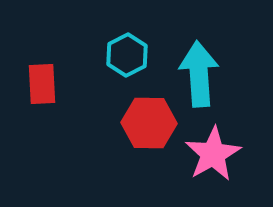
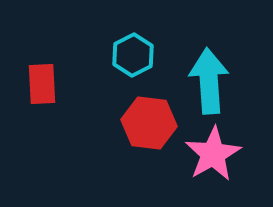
cyan hexagon: moved 6 px right
cyan arrow: moved 10 px right, 7 px down
red hexagon: rotated 6 degrees clockwise
